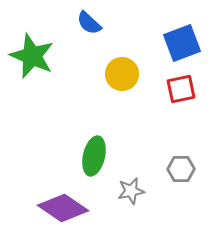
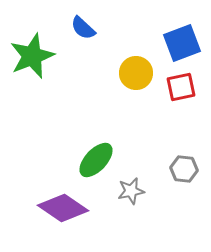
blue semicircle: moved 6 px left, 5 px down
green star: rotated 27 degrees clockwise
yellow circle: moved 14 px right, 1 px up
red square: moved 2 px up
green ellipse: moved 2 px right, 4 px down; rotated 30 degrees clockwise
gray hexagon: moved 3 px right; rotated 8 degrees clockwise
